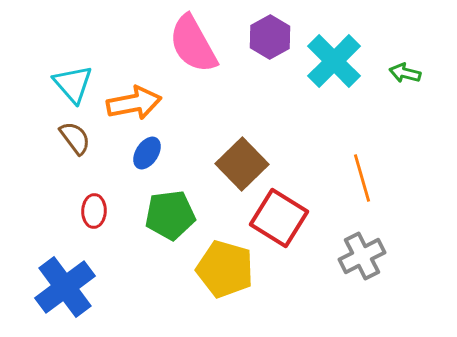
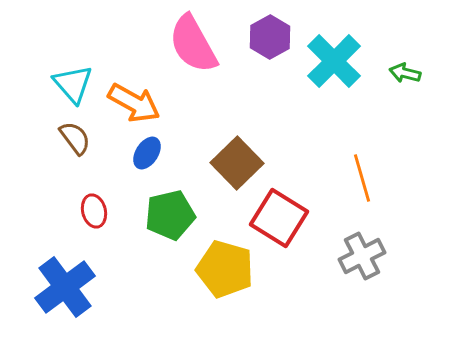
orange arrow: rotated 40 degrees clockwise
brown square: moved 5 px left, 1 px up
red ellipse: rotated 16 degrees counterclockwise
green pentagon: rotated 6 degrees counterclockwise
